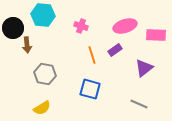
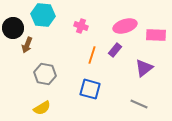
brown arrow: rotated 28 degrees clockwise
purple rectangle: rotated 16 degrees counterclockwise
orange line: rotated 36 degrees clockwise
